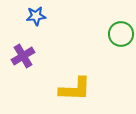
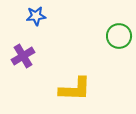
green circle: moved 2 px left, 2 px down
